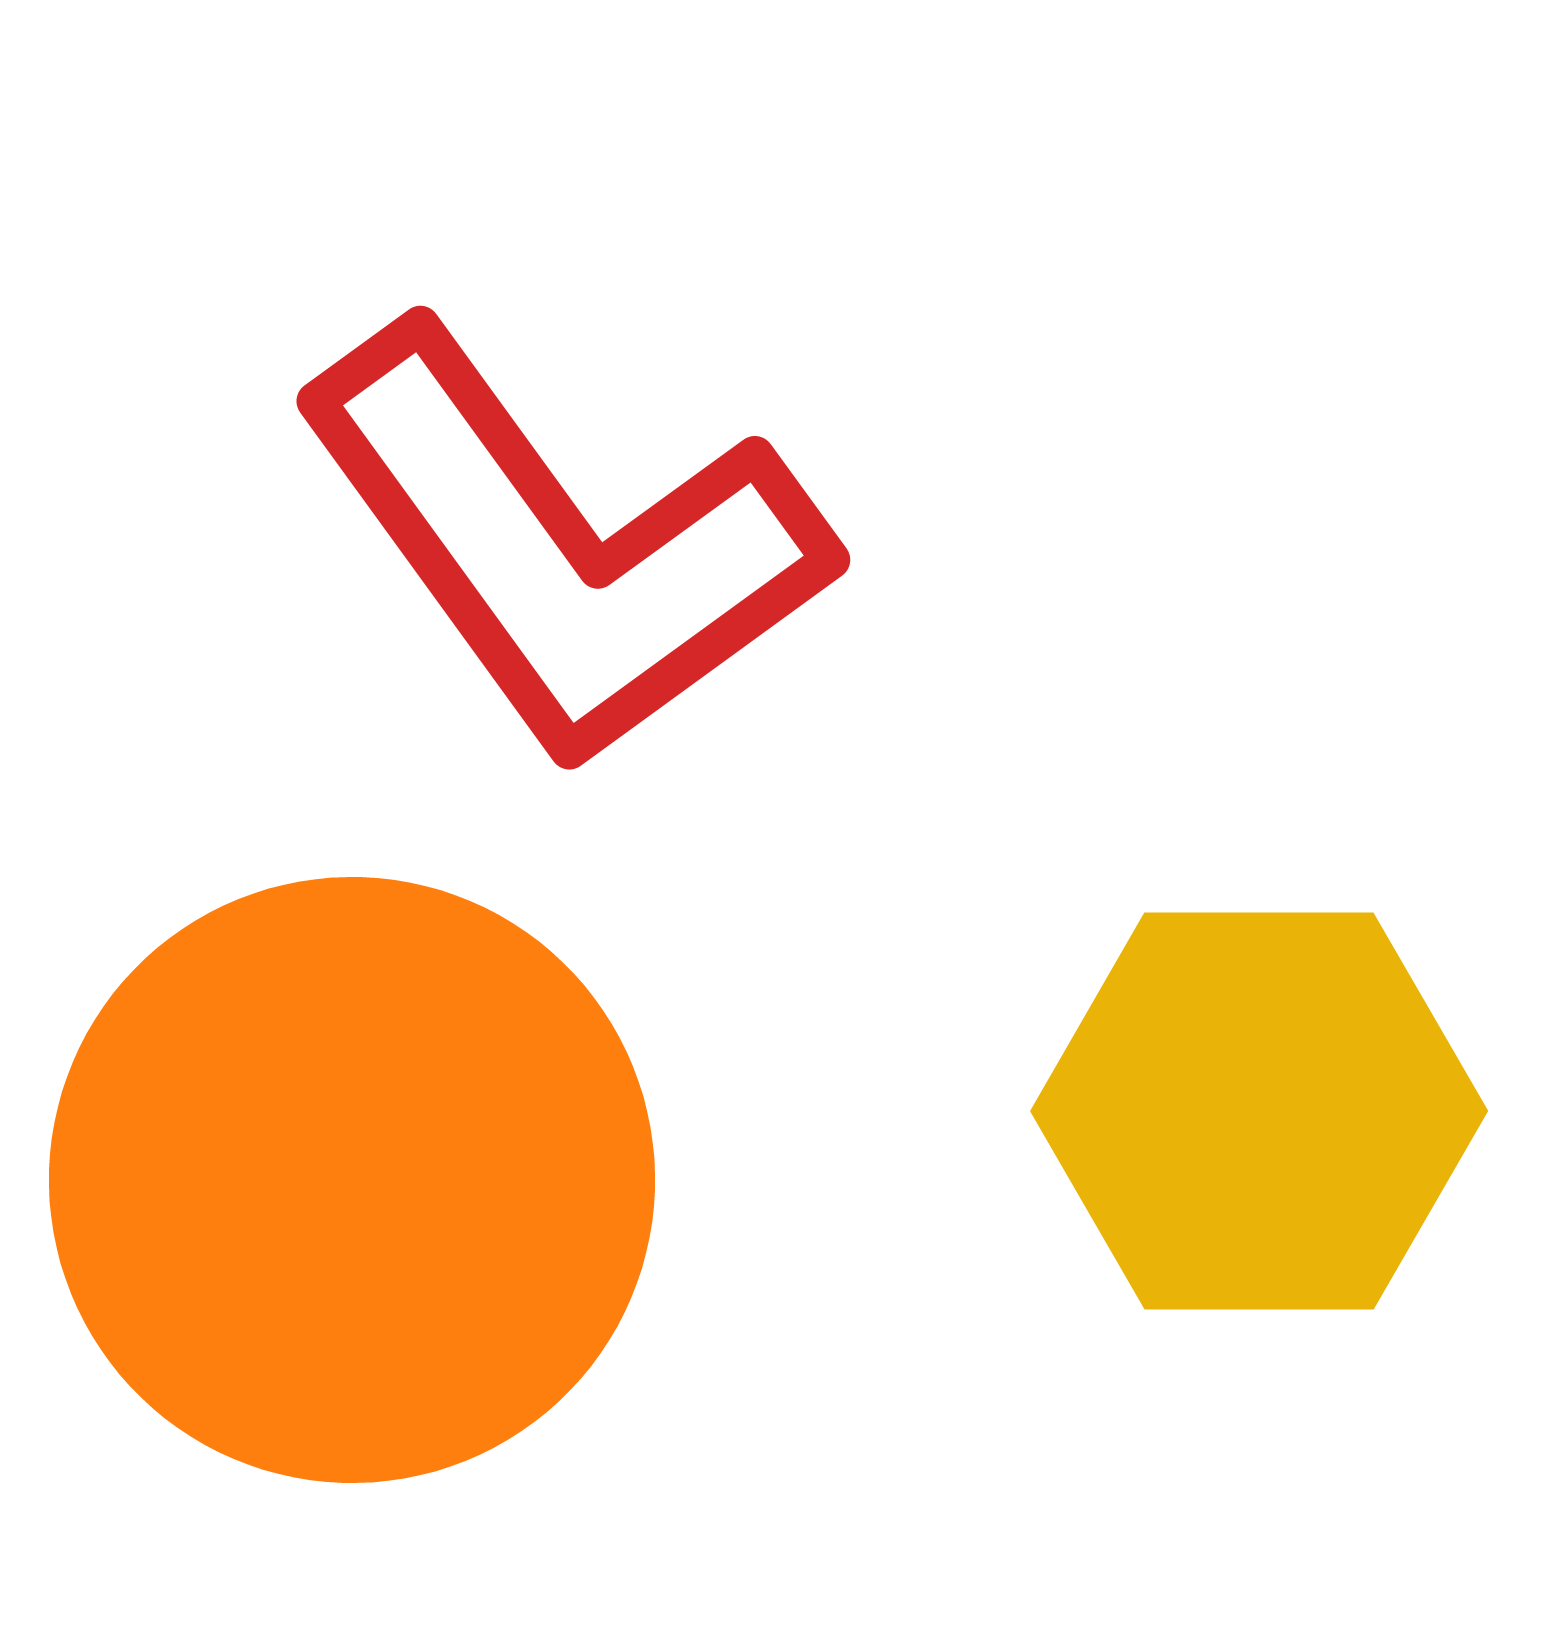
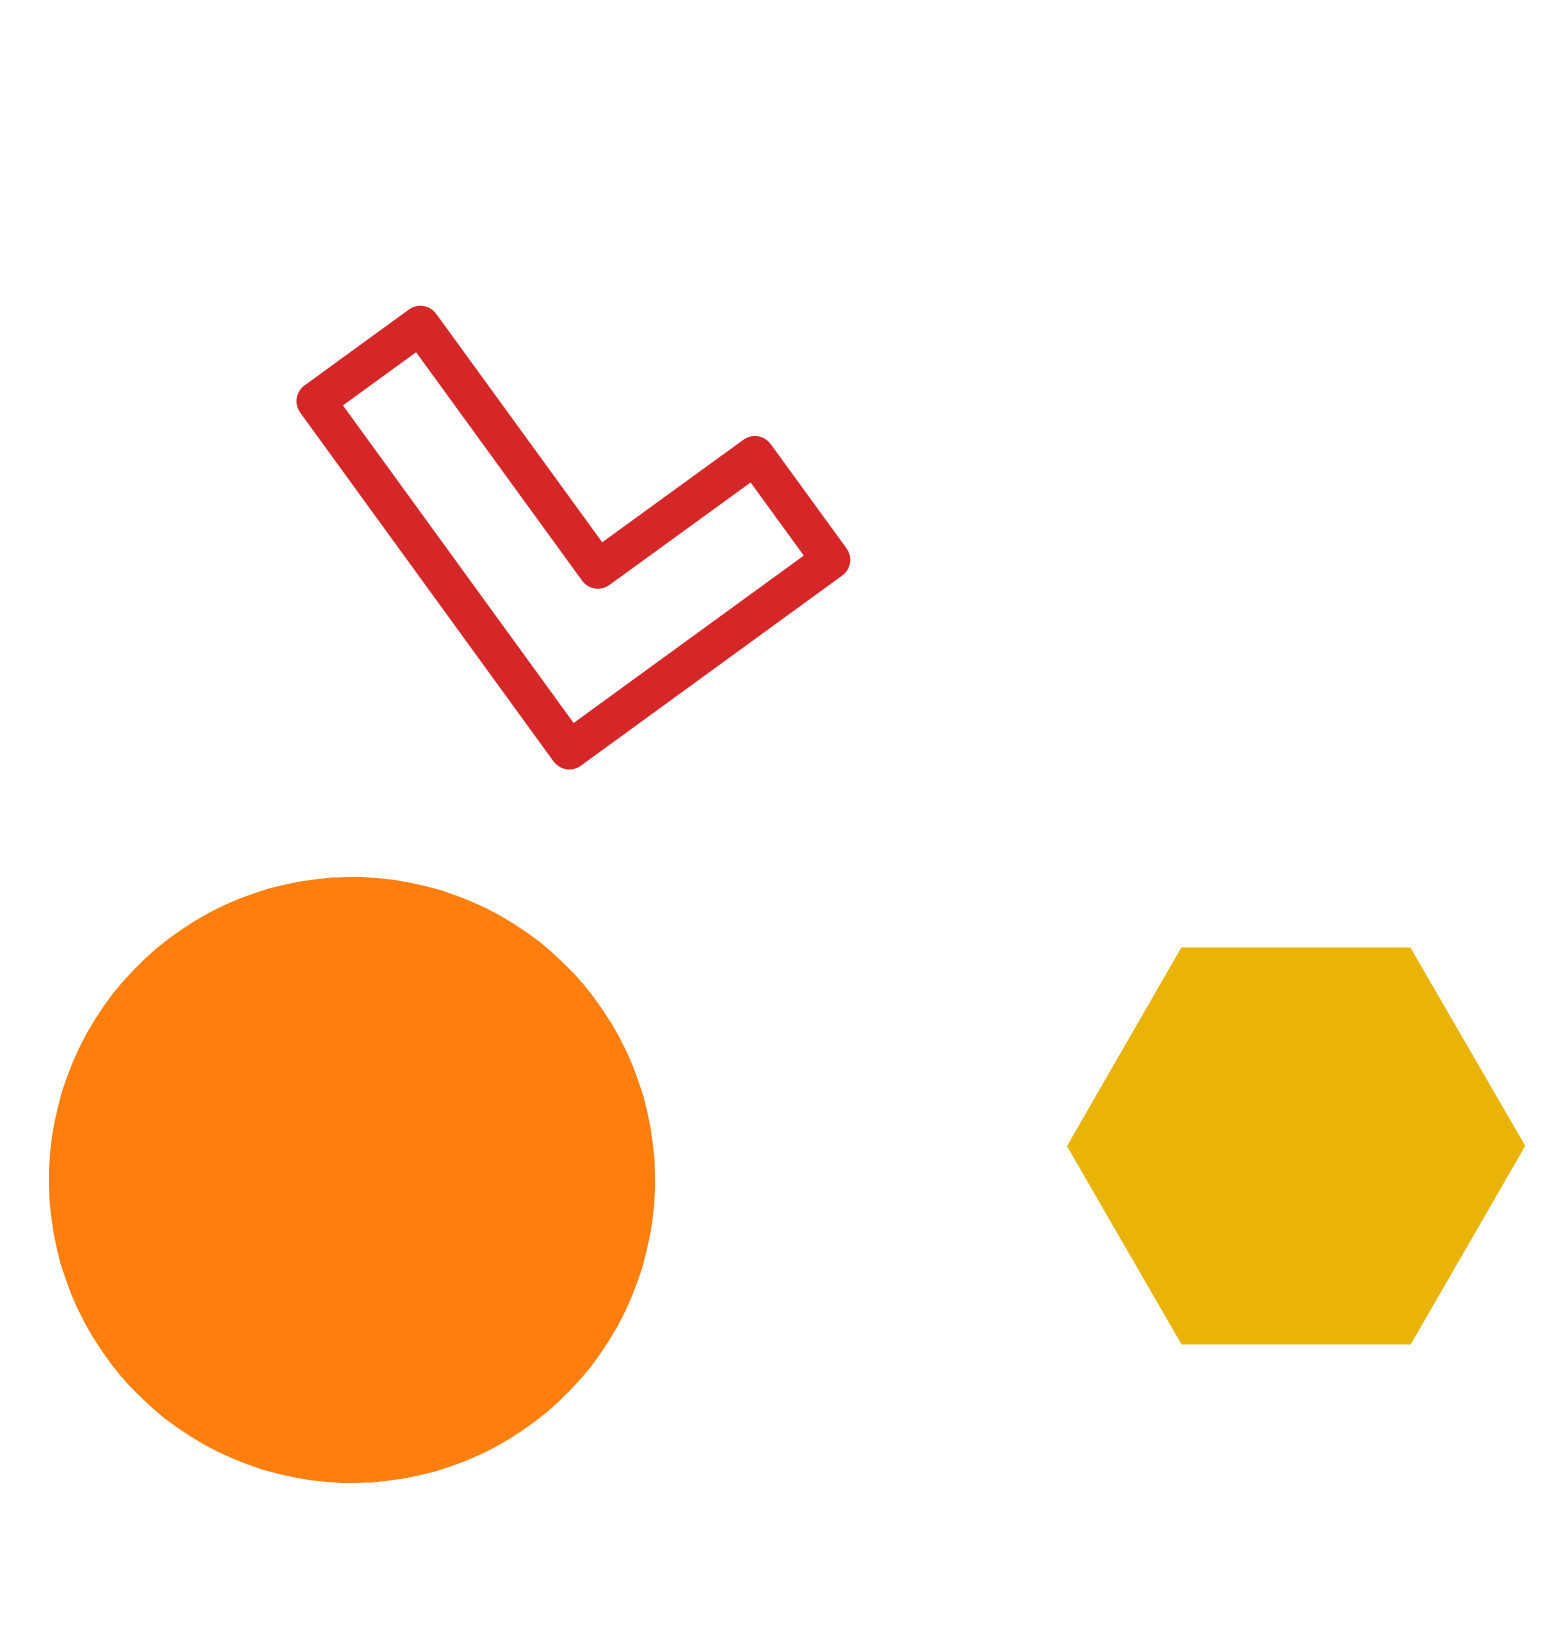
yellow hexagon: moved 37 px right, 35 px down
